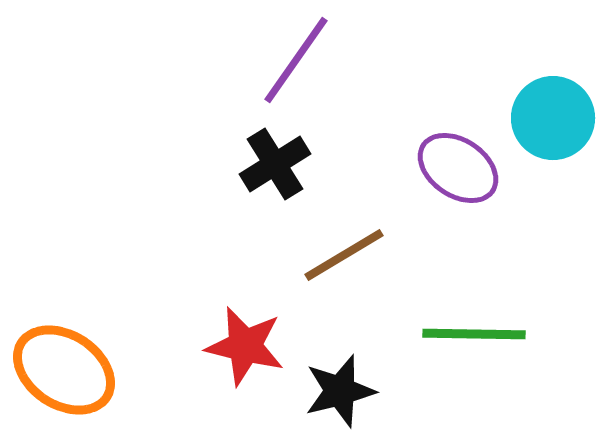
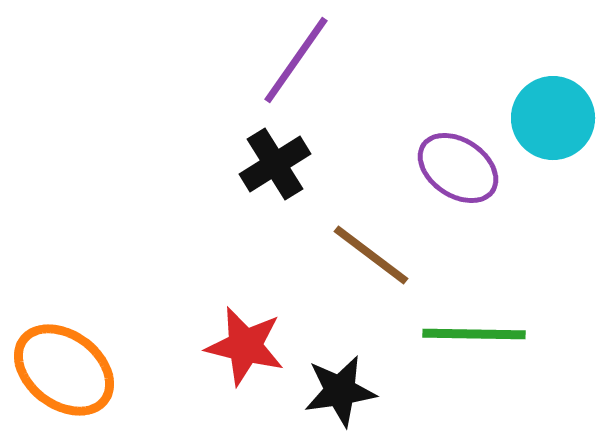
brown line: moved 27 px right; rotated 68 degrees clockwise
orange ellipse: rotated 4 degrees clockwise
black star: rotated 6 degrees clockwise
